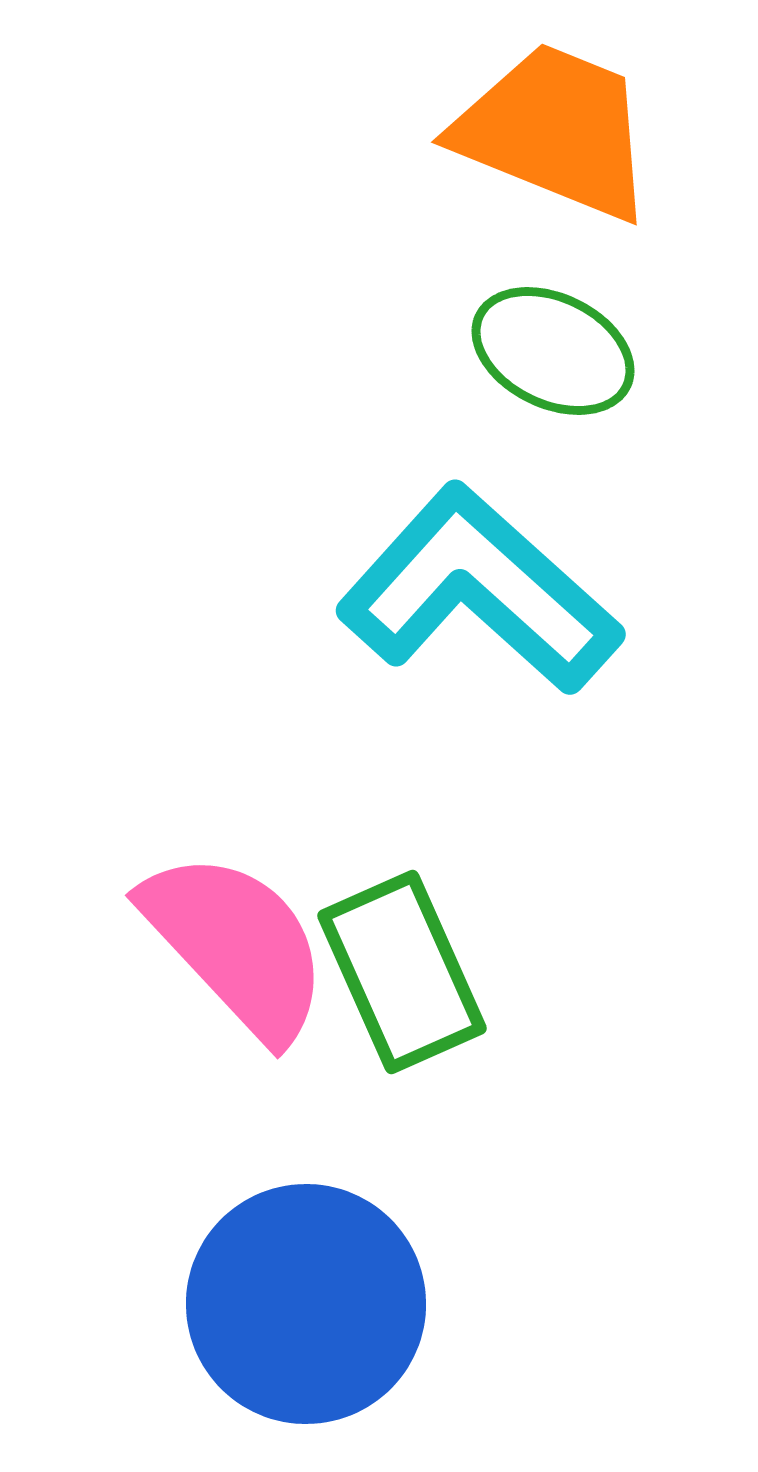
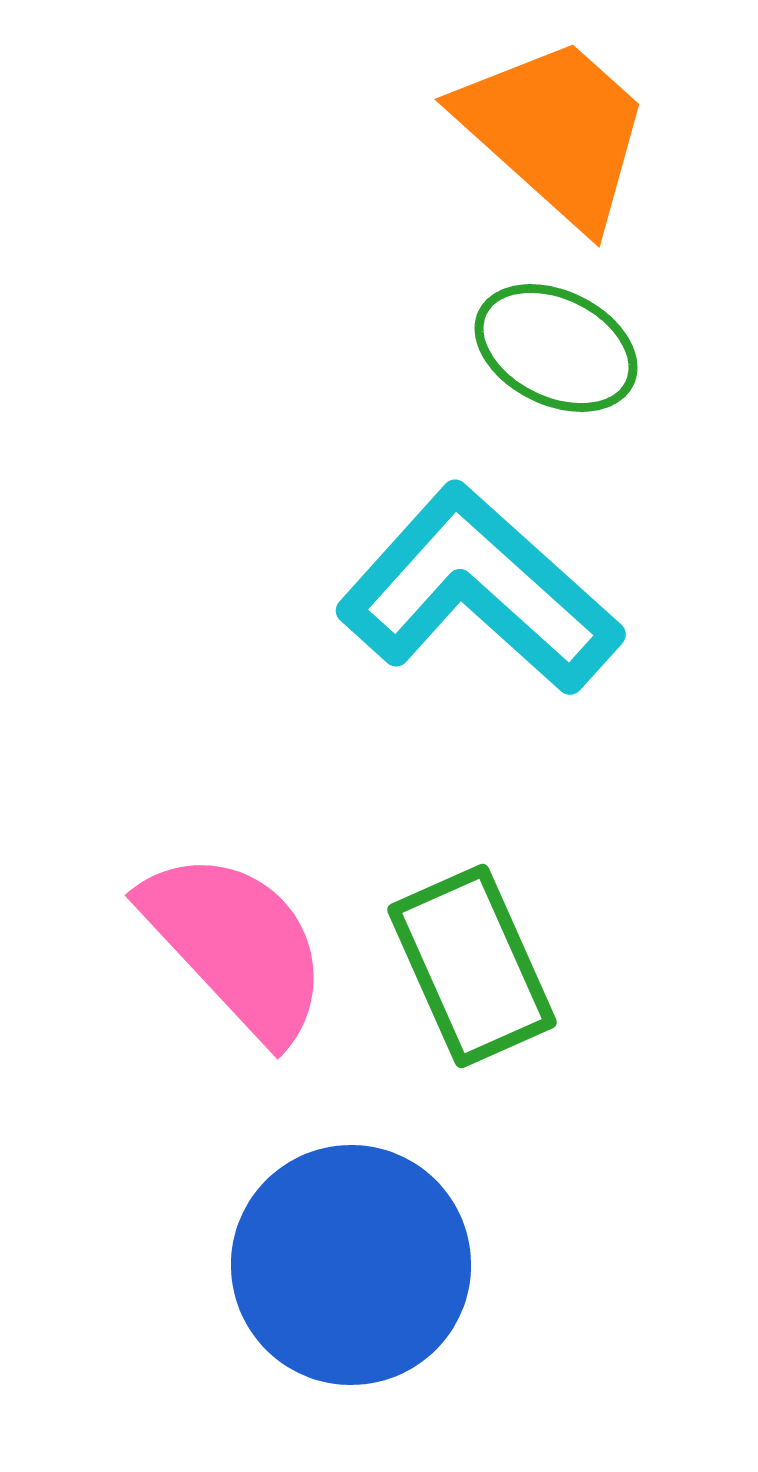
orange trapezoid: rotated 20 degrees clockwise
green ellipse: moved 3 px right, 3 px up
green rectangle: moved 70 px right, 6 px up
blue circle: moved 45 px right, 39 px up
